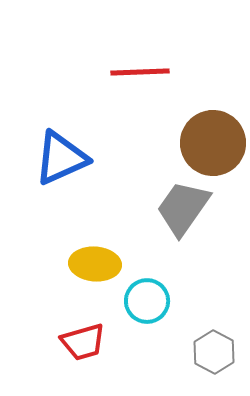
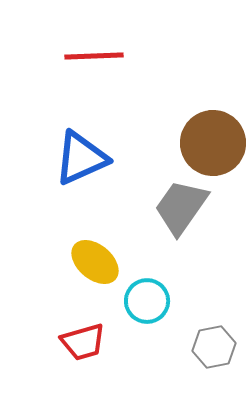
red line: moved 46 px left, 16 px up
blue triangle: moved 20 px right
gray trapezoid: moved 2 px left, 1 px up
yellow ellipse: moved 2 px up; rotated 36 degrees clockwise
gray hexagon: moved 5 px up; rotated 21 degrees clockwise
